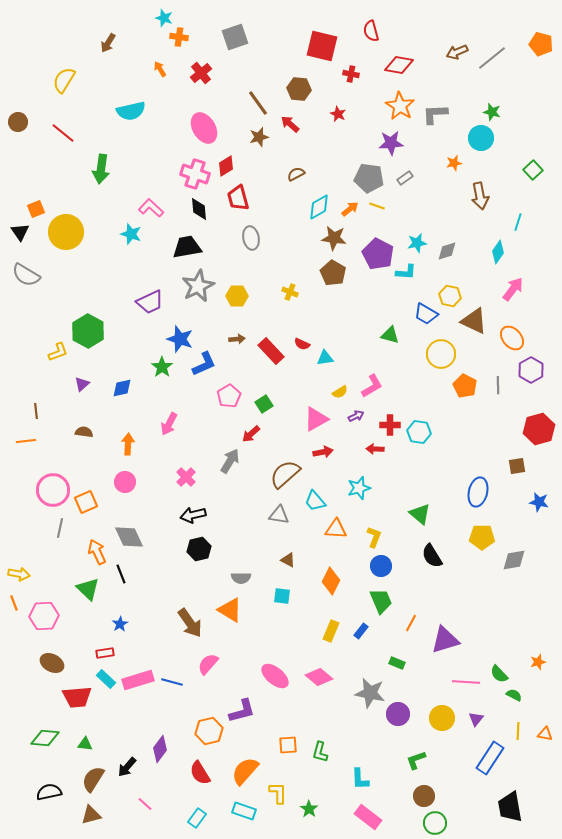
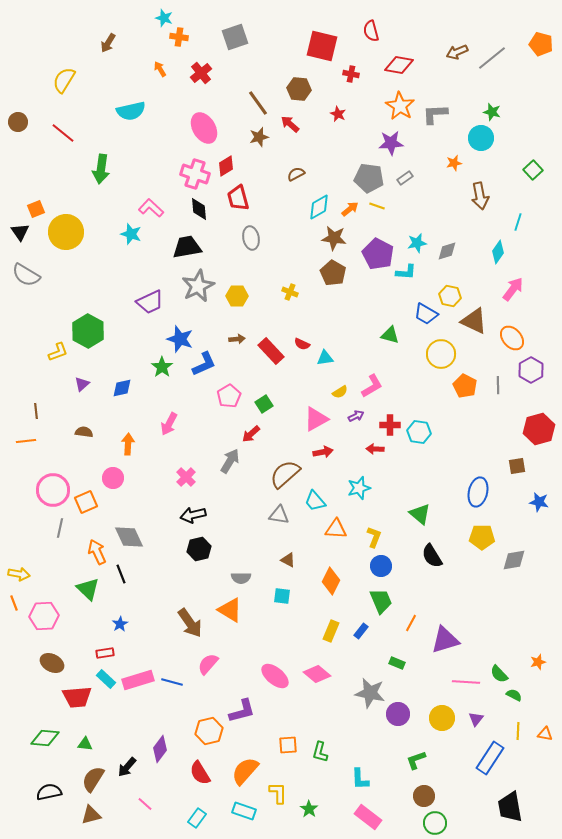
pink circle at (125, 482): moved 12 px left, 4 px up
pink diamond at (319, 677): moved 2 px left, 3 px up
